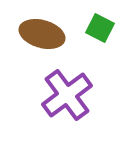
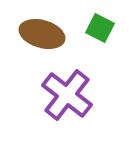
purple cross: rotated 15 degrees counterclockwise
